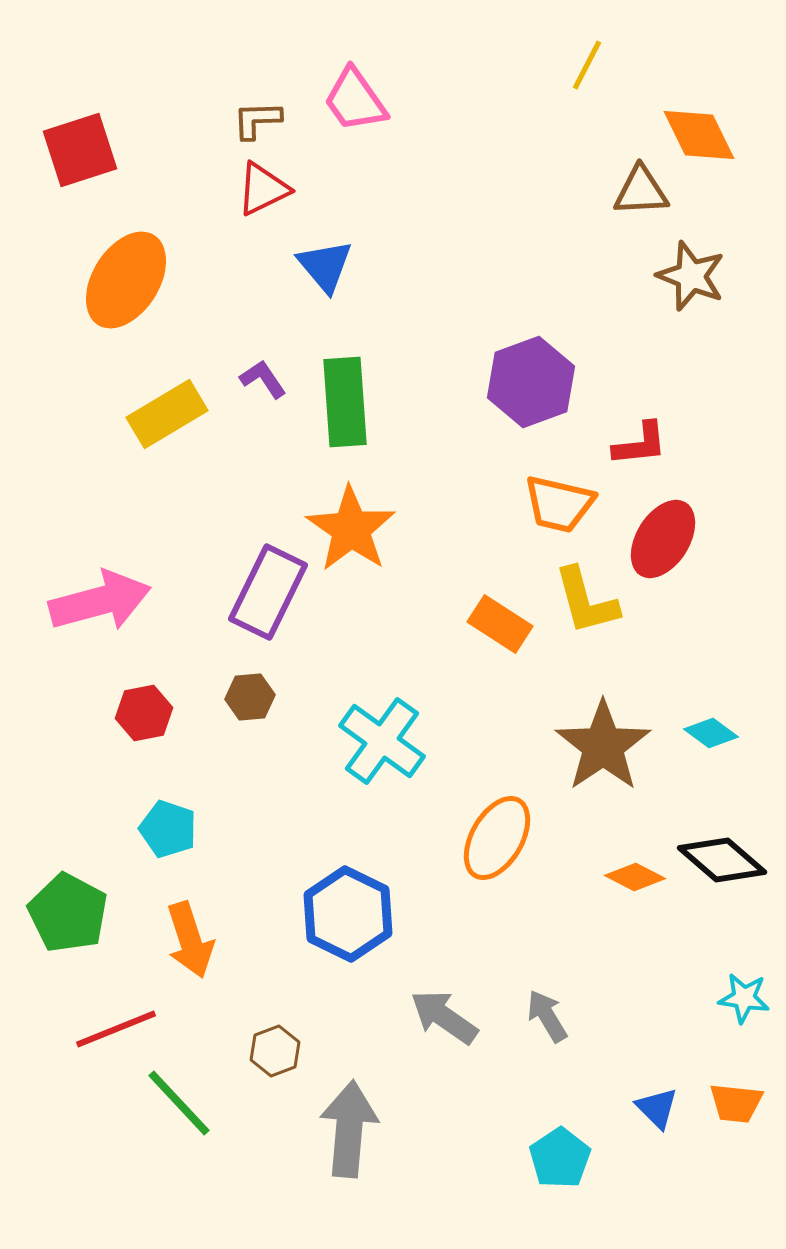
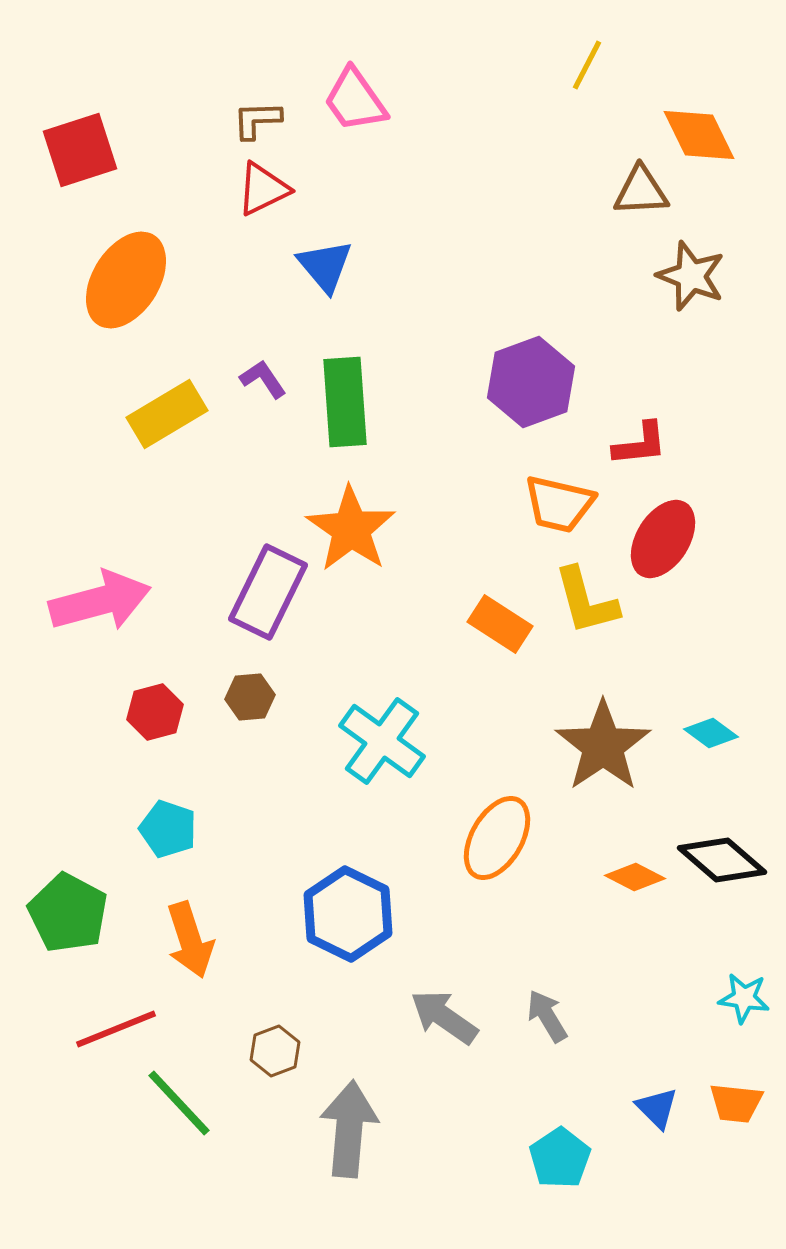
red hexagon at (144, 713): moved 11 px right, 1 px up; rotated 4 degrees counterclockwise
